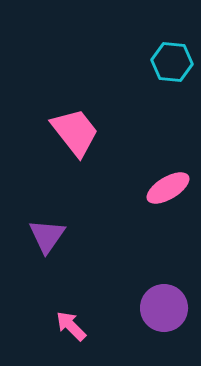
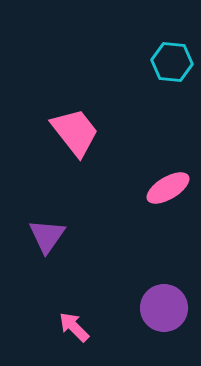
pink arrow: moved 3 px right, 1 px down
